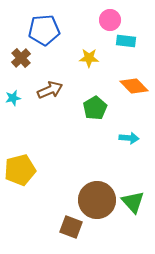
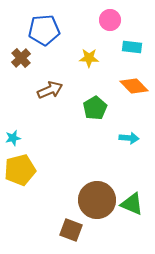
cyan rectangle: moved 6 px right, 6 px down
cyan star: moved 40 px down
green triangle: moved 1 px left, 2 px down; rotated 25 degrees counterclockwise
brown square: moved 3 px down
